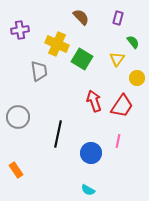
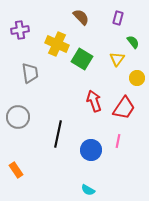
gray trapezoid: moved 9 px left, 2 px down
red trapezoid: moved 2 px right, 2 px down
blue circle: moved 3 px up
